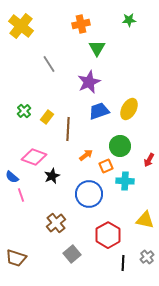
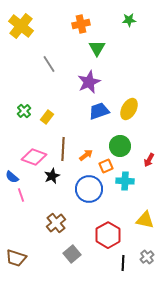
brown line: moved 5 px left, 20 px down
blue circle: moved 5 px up
